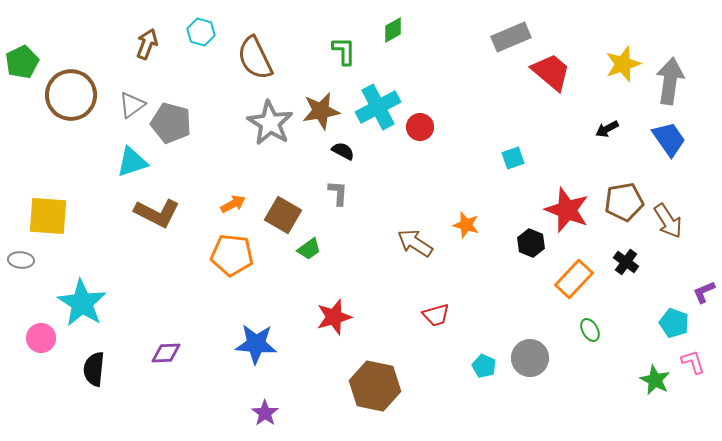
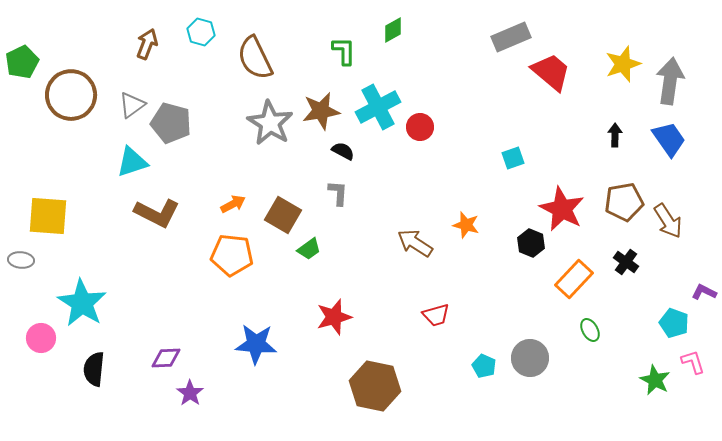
black arrow at (607, 129): moved 8 px right, 6 px down; rotated 120 degrees clockwise
red star at (567, 210): moved 5 px left, 1 px up; rotated 6 degrees clockwise
purple L-shape at (704, 292): rotated 50 degrees clockwise
purple diamond at (166, 353): moved 5 px down
purple star at (265, 413): moved 75 px left, 20 px up
